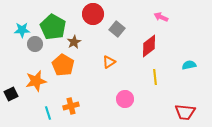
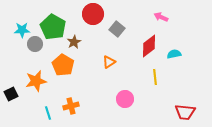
cyan semicircle: moved 15 px left, 11 px up
